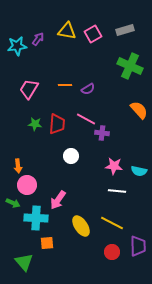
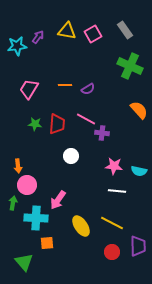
gray rectangle: rotated 72 degrees clockwise
purple arrow: moved 2 px up
green arrow: rotated 104 degrees counterclockwise
